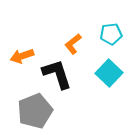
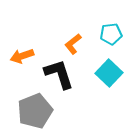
black L-shape: moved 2 px right
